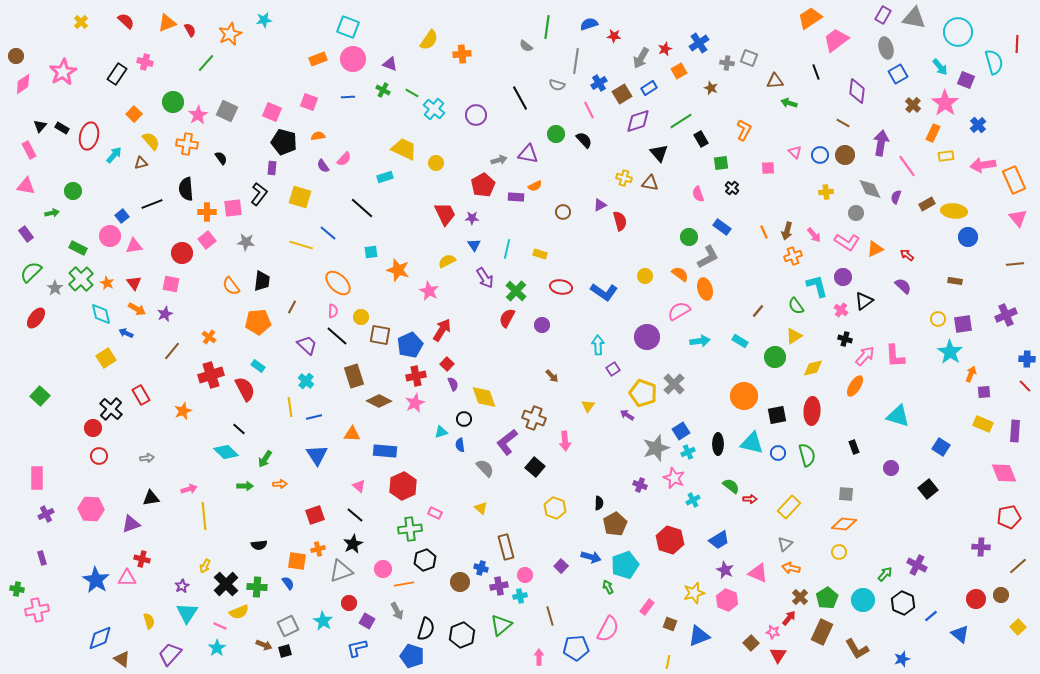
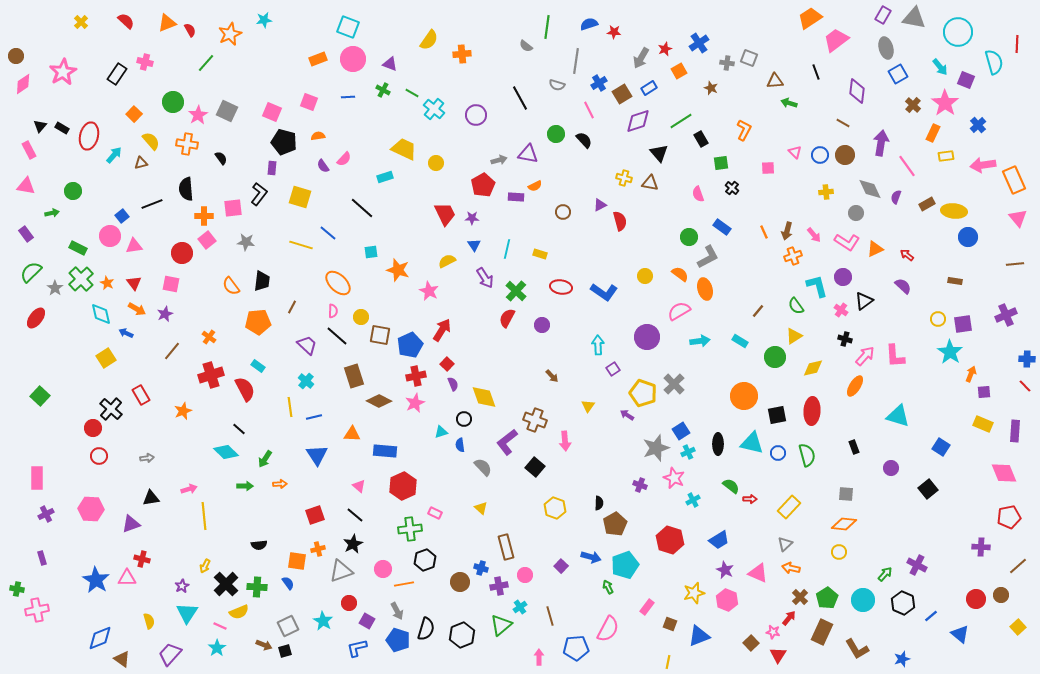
red star at (614, 36): moved 4 px up
orange cross at (207, 212): moved 3 px left, 4 px down
brown cross at (534, 418): moved 1 px right, 2 px down
gray semicircle at (485, 468): moved 2 px left, 1 px up
cyan cross at (520, 596): moved 11 px down; rotated 24 degrees counterclockwise
blue pentagon at (412, 656): moved 14 px left, 16 px up
